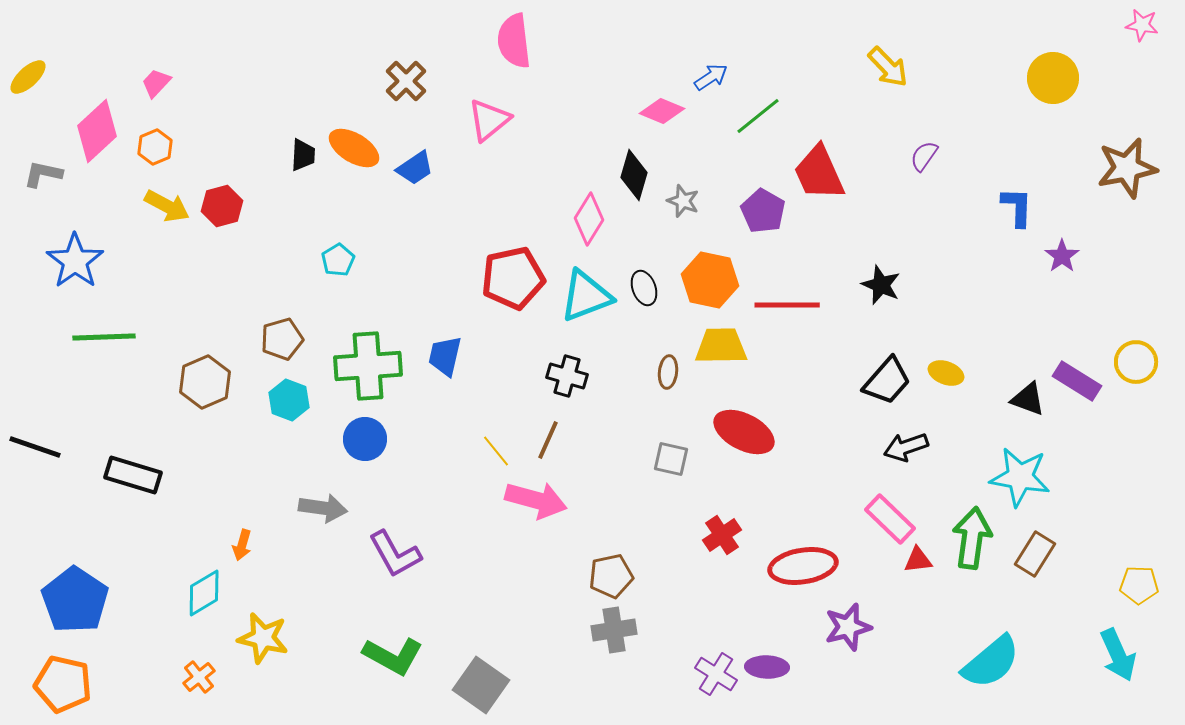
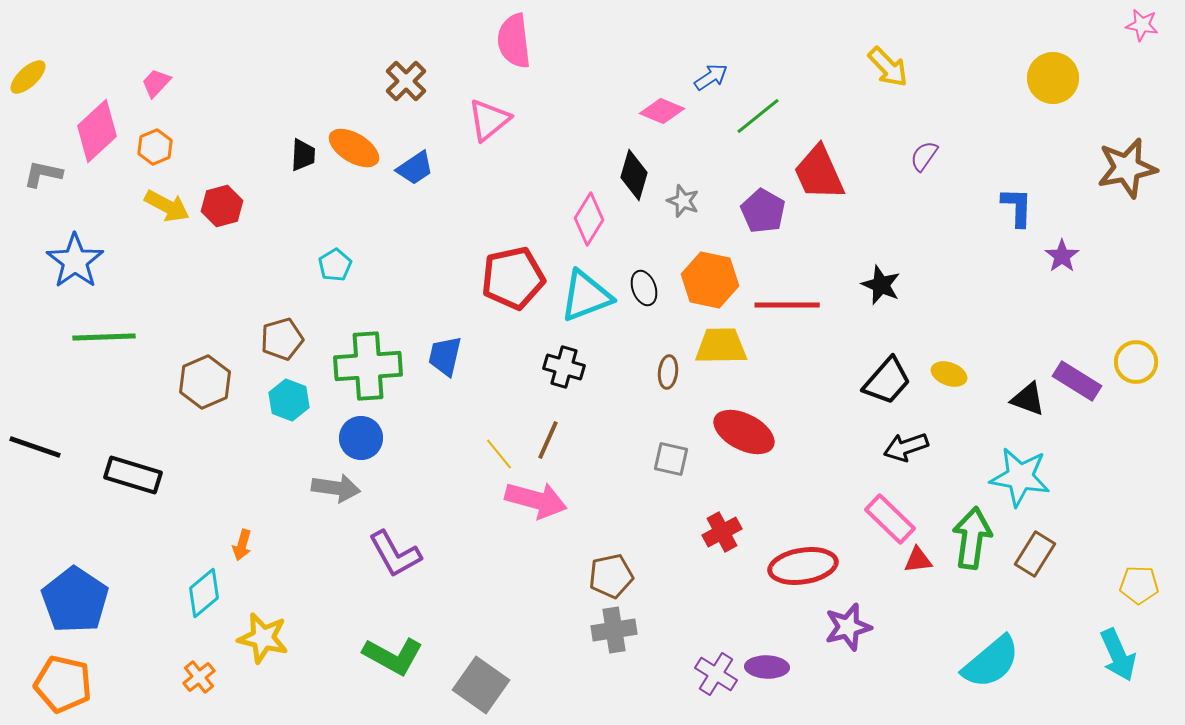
cyan pentagon at (338, 260): moved 3 px left, 5 px down
yellow ellipse at (946, 373): moved 3 px right, 1 px down
black cross at (567, 376): moved 3 px left, 9 px up
blue circle at (365, 439): moved 4 px left, 1 px up
yellow line at (496, 451): moved 3 px right, 3 px down
gray arrow at (323, 508): moved 13 px right, 20 px up
red cross at (722, 535): moved 3 px up; rotated 6 degrees clockwise
cyan diamond at (204, 593): rotated 9 degrees counterclockwise
